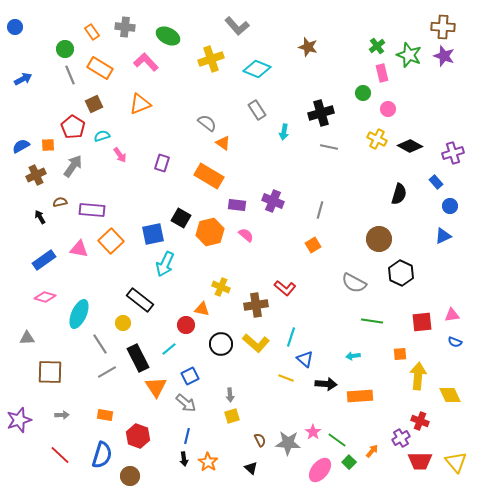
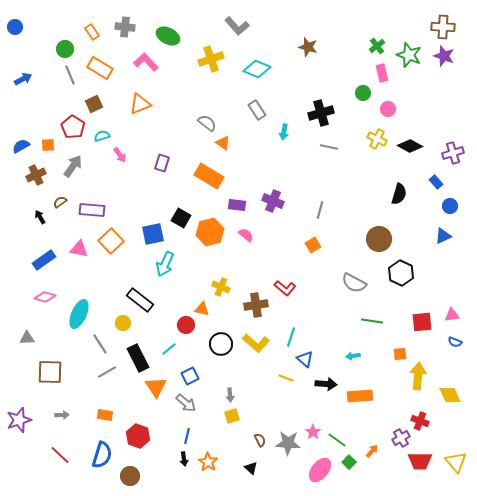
brown semicircle at (60, 202): rotated 24 degrees counterclockwise
